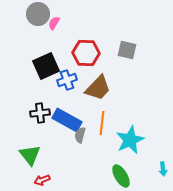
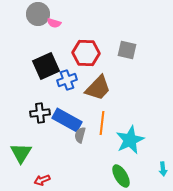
pink semicircle: rotated 104 degrees counterclockwise
green triangle: moved 9 px left, 2 px up; rotated 10 degrees clockwise
